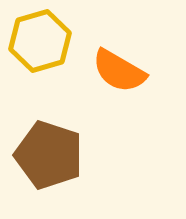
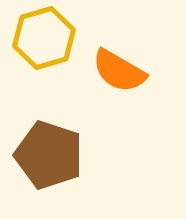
yellow hexagon: moved 4 px right, 3 px up
